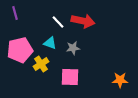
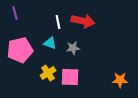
white line: rotated 32 degrees clockwise
yellow cross: moved 7 px right, 9 px down
